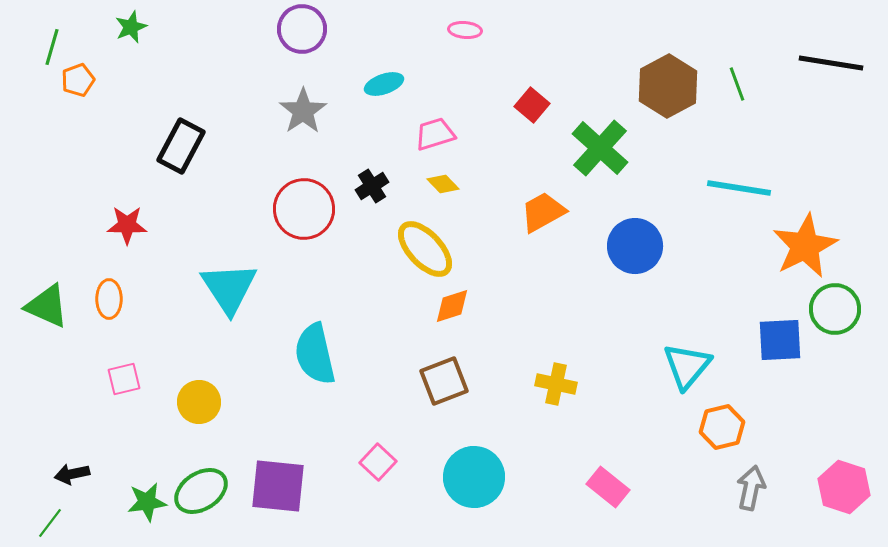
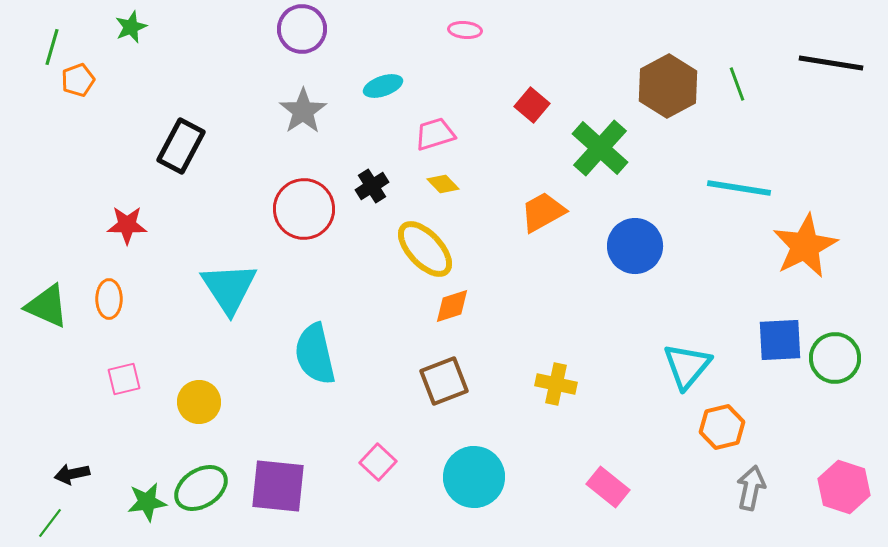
cyan ellipse at (384, 84): moved 1 px left, 2 px down
green circle at (835, 309): moved 49 px down
green ellipse at (201, 491): moved 3 px up
